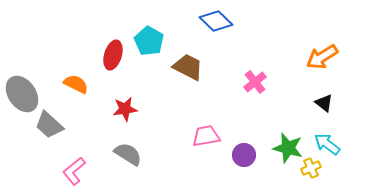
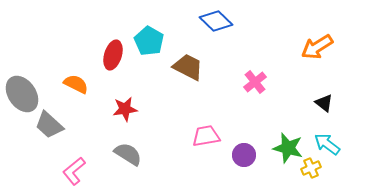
orange arrow: moved 5 px left, 10 px up
